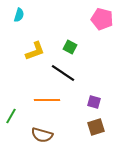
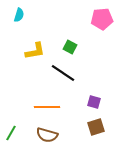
pink pentagon: rotated 20 degrees counterclockwise
yellow L-shape: rotated 10 degrees clockwise
orange line: moved 7 px down
green line: moved 17 px down
brown semicircle: moved 5 px right
